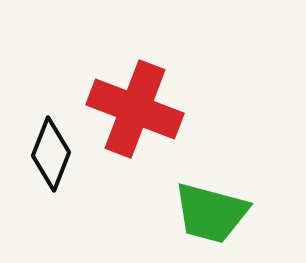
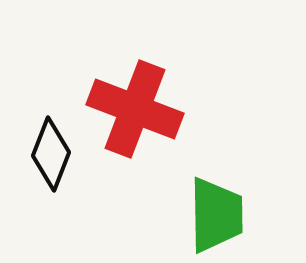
green trapezoid: moved 5 px right, 2 px down; rotated 106 degrees counterclockwise
